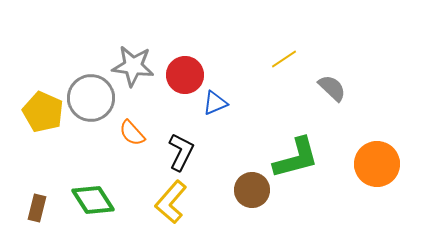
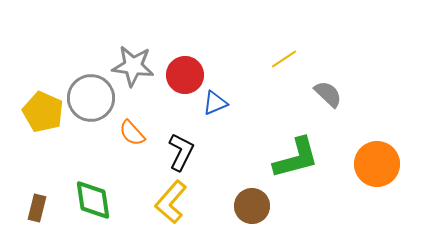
gray semicircle: moved 4 px left, 6 px down
brown circle: moved 16 px down
green diamond: rotated 24 degrees clockwise
